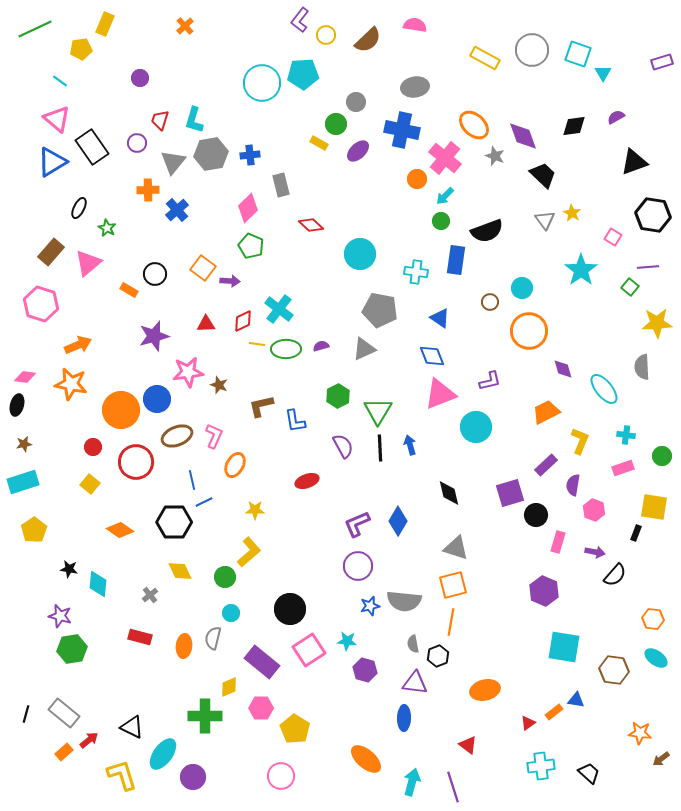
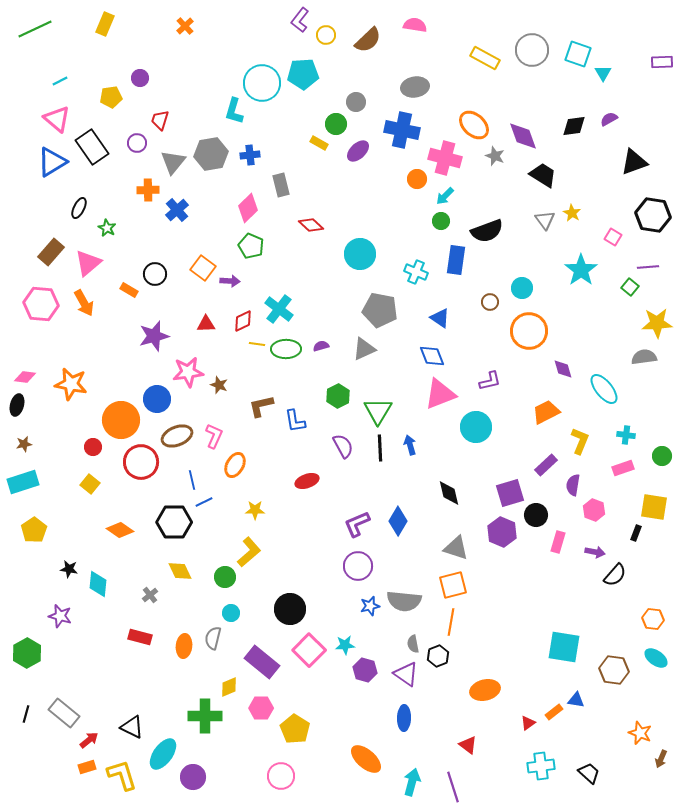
yellow pentagon at (81, 49): moved 30 px right, 48 px down
purple rectangle at (662, 62): rotated 15 degrees clockwise
cyan line at (60, 81): rotated 63 degrees counterclockwise
purple semicircle at (616, 117): moved 7 px left, 2 px down
cyan L-shape at (194, 120): moved 40 px right, 9 px up
pink cross at (445, 158): rotated 24 degrees counterclockwise
black trapezoid at (543, 175): rotated 12 degrees counterclockwise
cyan cross at (416, 272): rotated 15 degrees clockwise
pink hexagon at (41, 304): rotated 12 degrees counterclockwise
orange arrow at (78, 345): moved 6 px right, 42 px up; rotated 84 degrees clockwise
gray semicircle at (642, 367): moved 2 px right, 10 px up; rotated 85 degrees clockwise
orange circle at (121, 410): moved 10 px down
red circle at (136, 462): moved 5 px right
purple hexagon at (544, 591): moved 42 px left, 59 px up
cyan star at (347, 641): moved 2 px left, 4 px down; rotated 12 degrees counterclockwise
green hexagon at (72, 649): moved 45 px left, 4 px down; rotated 20 degrees counterclockwise
pink square at (309, 650): rotated 12 degrees counterclockwise
purple triangle at (415, 683): moved 9 px left, 9 px up; rotated 28 degrees clockwise
orange star at (640, 733): rotated 15 degrees clockwise
orange rectangle at (64, 752): moved 23 px right, 15 px down; rotated 24 degrees clockwise
brown arrow at (661, 759): rotated 30 degrees counterclockwise
